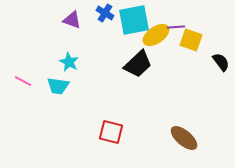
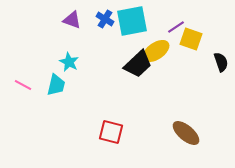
blue cross: moved 6 px down
cyan square: moved 2 px left, 1 px down
purple line: rotated 30 degrees counterclockwise
yellow ellipse: moved 16 px down
yellow square: moved 1 px up
black semicircle: rotated 18 degrees clockwise
pink line: moved 4 px down
cyan trapezoid: moved 2 px left, 1 px up; rotated 85 degrees counterclockwise
brown ellipse: moved 2 px right, 5 px up
